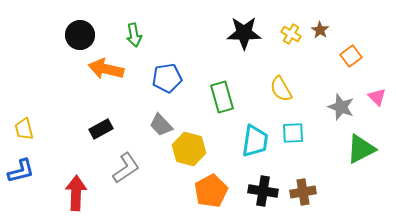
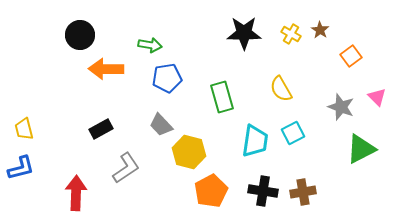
green arrow: moved 16 px right, 10 px down; rotated 70 degrees counterclockwise
orange arrow: rotated 12 degrees counterclockwise
cyan square: rotated 25 degrees counterclockwise
yellow hexagon: moved 3 px down
blue L-shape: moved 3 px up
